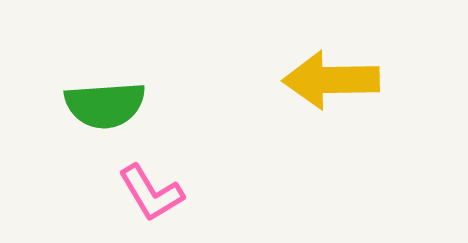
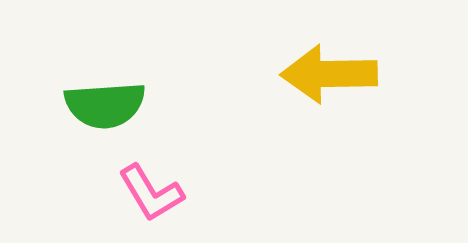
yellow arrow: moved 2 px left, 6 px up
